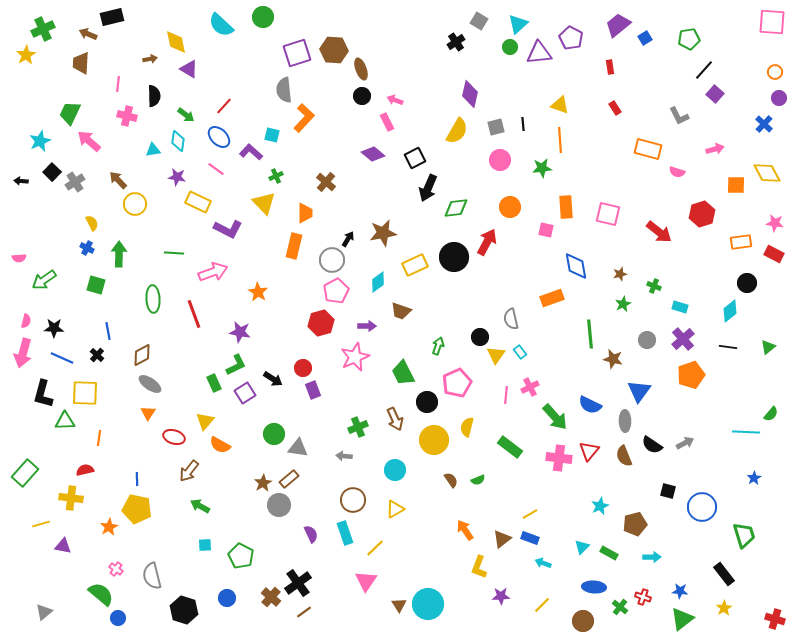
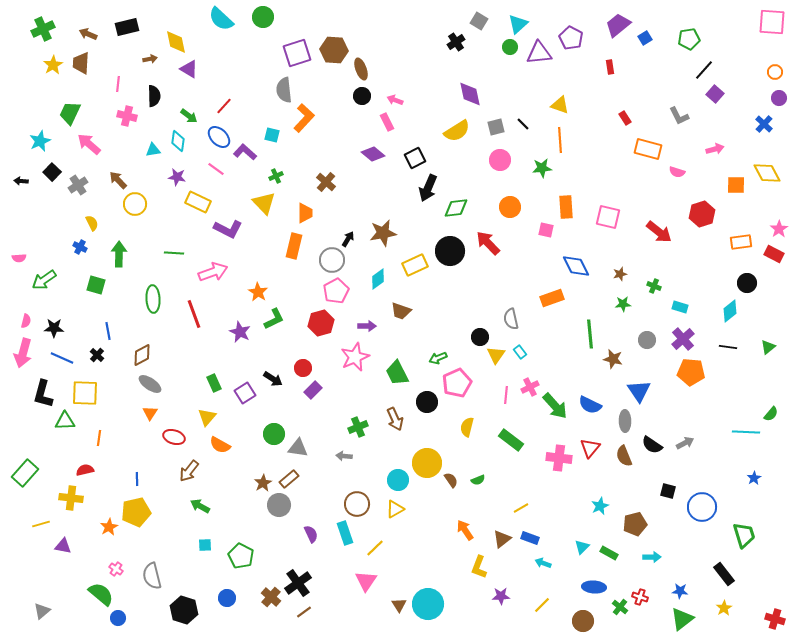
black rectangle at (112, 17): moved 15 px right, 10 px down
cyan semicircle at (221, 25): moved 6 px up
yellow star at (26, 55): moved 27 px right, 10 px down
purple diamond at (470, 94): rotated 24 degrees counterclockwise
red rectangle at (615, 108): moved 10 px right, 10 px down
green arrow at (186, 115): moved 3 px right, 1 px down
black line at (523, 124): rotated 40 degrees counterclockwise
yellow semicircle at (457, 131): rotated 28 degrees clockwise
pink arrow at (89, 141): moved 3 px down
purple L-shape at (251, 152): moved 6 px left
gray cross at (75, 182): moved 3 px right, 3 px down
pink square at (608, 214): moved 3 px down
pink star at (775, 223): moved 4 px right, 6 px down; rotated 30 degrees clockwise
red arrow at (487, 242): moved 1 px right, 1 px down; rotated 72 degrees counterclockwise
blue cross at (87, 248): moved 7 px left, 1 px up
black circle at (454, 257): moved 4 px left, 6 px up
blue diamond at (576, 266): rotated 16 degrees counterclockwise
cyan diamond at (378, 282): moved 3 px up
green star at (623, 304): rotated 21 degrees clockwise
purple star at (240, 332): rotated 15 degrees clockwise
green arrow at (438, 346): moved 12 px down; rotated 132 degrees counterclockwise
green L-shape at (236, 365): moved 38 px right, 46 px up
green trapezoid at (403, 373): moved 6 px left
orange pentagon at (691, 375): moved 3 px up; rotated 24 degrees clockwise
purple rectangle at (313, 390): rotated 66 degrees clockwise
blue triangle at (639, 391): rotated 10 degrees counterclockwise
orange triangle at (148, 413): moved 2 px right
green arrow at (555, 417): moved 11 px up
yellow triangle at (205, 421): moved 2 px right, 4 px up
yellow circle at (434, 440): moved 7 px left, 23 px down
green rectangle at (510, 447): moved 1 px right, 7 px up
red triangle at (589, 451): moved 1 px right, 3 px up
cyan circle at (395, 470): moved 3 px right, 10 px down
brown circle at (353, 500): moved 4 px right, 4 px down
yellow pentagon at (137, 509): moved 1 px left, 3 px down; rotated 24 degrees counterclockwise
yellow line at (530, 514): moved 9 px left, 6 px up
red cross at (643, 597): moved 3 px left
gray triangle at (44, 612): moved 2 px left, 1 px up
